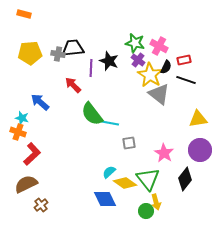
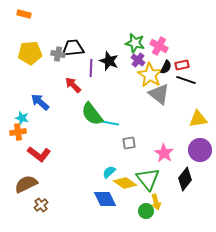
red rectangle: moved 2 px left, 5 px down
orange cross: rotated 28 degrees counterclockwise
red L-shape: moved 7 px right; rotated 80 degrees clockwise
